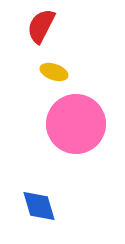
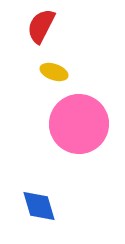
pink circle: moved 3 px right
